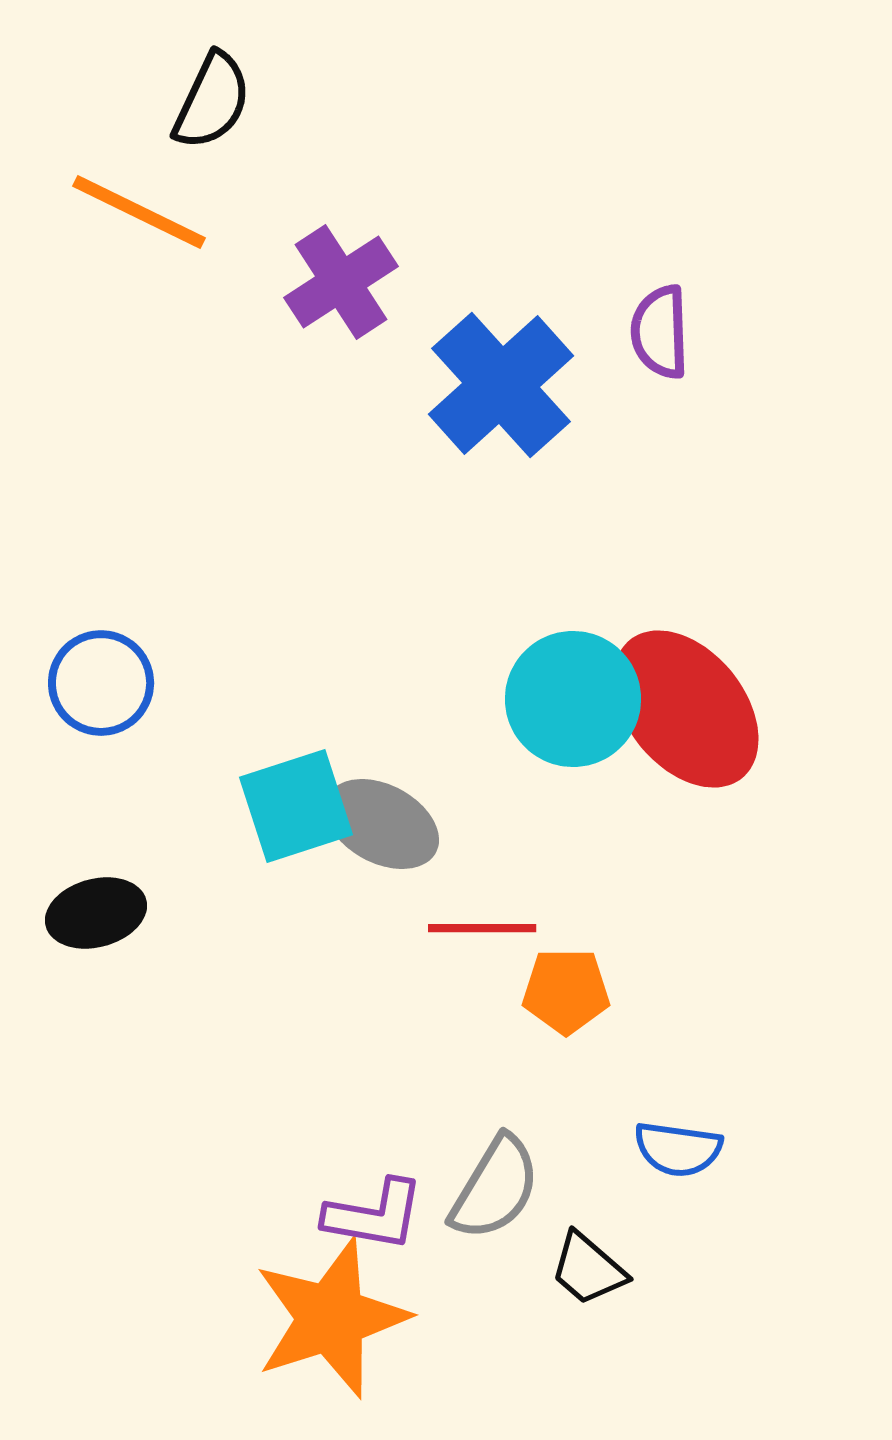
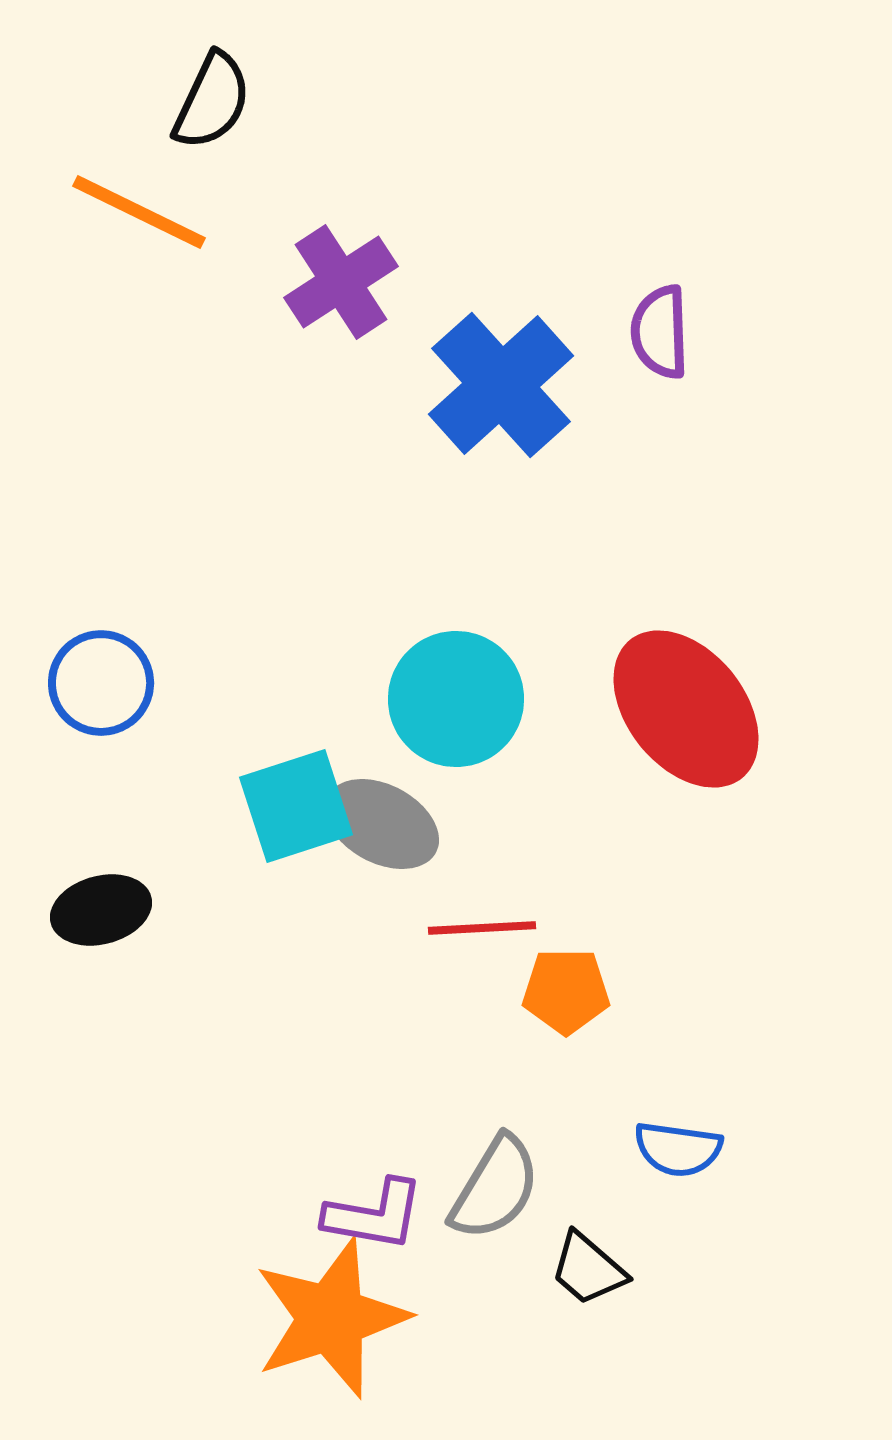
cyan circle: moved 117 px left
black ellipse: moved 5 px right, 3 px up
red line: rotated 3 degrees counterclockwise
